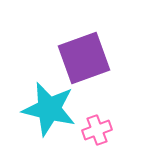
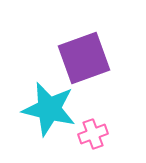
pink cross: moved 4 px left, 4 px down
